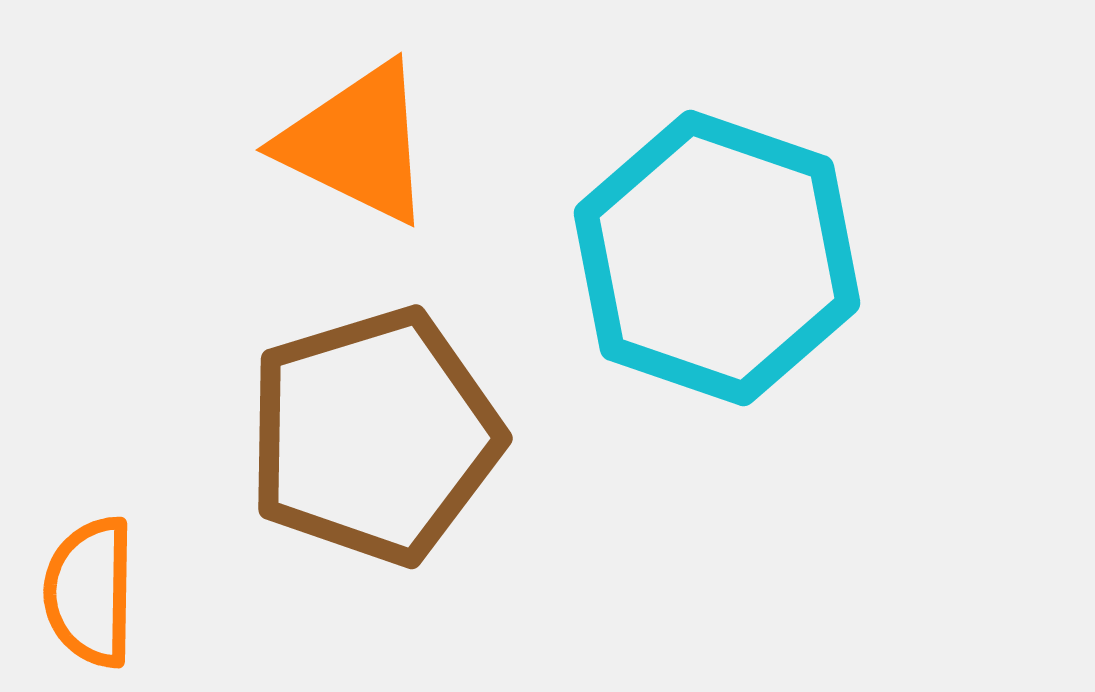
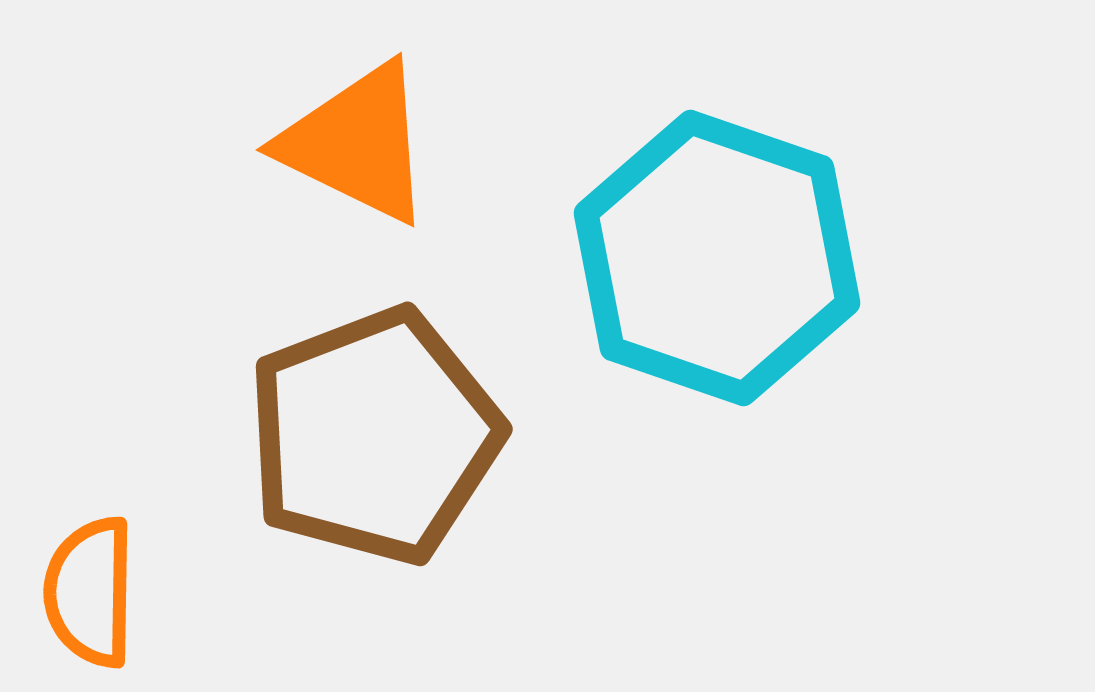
brown pentagon: rotated 4 degrees counterclockwise
